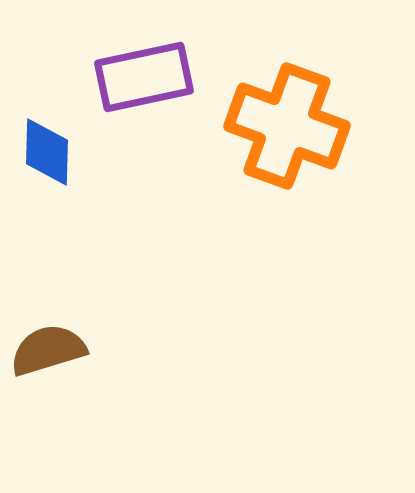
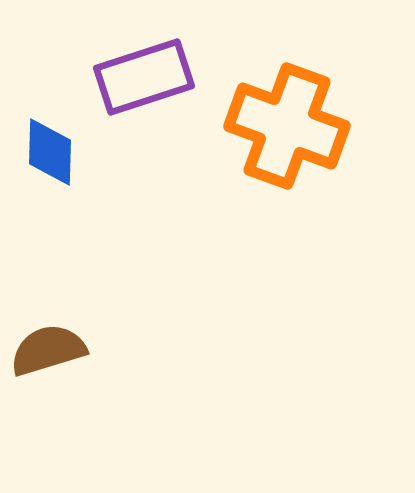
purple rectangle: rotated 6 degrees counterclockwise
blue diamond: moved 3 px right
